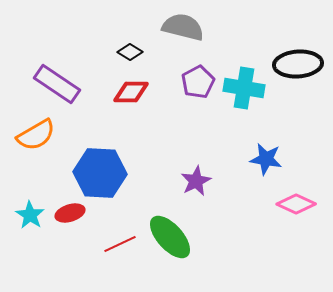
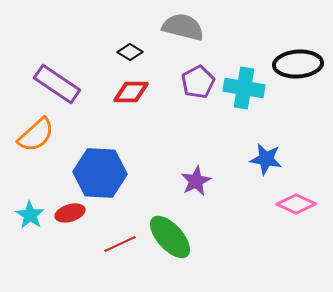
orange semicircle: rotated 12 degrees counterclockwise
